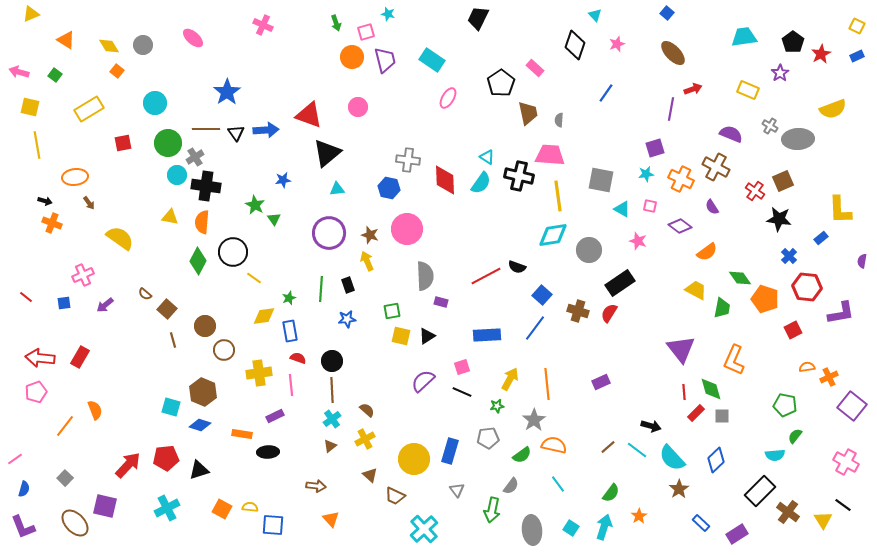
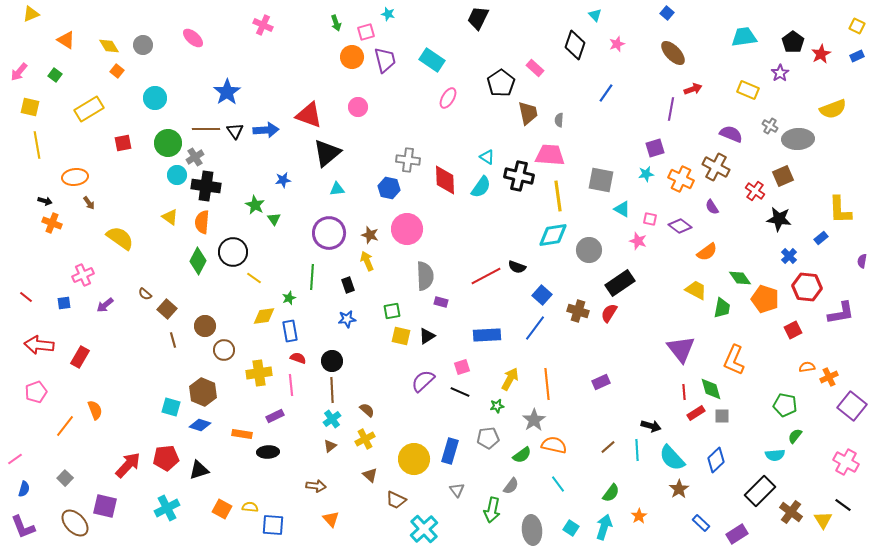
pink arrow at (19, 72): rotated 66 degrees counterclockwise
cyan circle at (155, 103): moved 5 px up
black triangle at (236, 133): moved 1 px left, 2 px up
brown square at (783, 181): moved 5 px up
cyan semicircle at (481, 183): moved 4 px down
pink square at (650, 206): moved 13 px down
yellow triangle at (170, 217): rotated 24 degrees clockwise
green line at (321, 289): moved 9 px left, 12 px up
red arrow at (40, 358): moved 1 px left, 13 px up
black line at (462, 392): moved 2 px left
red rectangle at (696, 413): rotated 12 degrees clockwise
cyan line at (637, 450): rotated 50 degrees clockwise
brown trapezoid at (395, 496): moved 1 px right, 4 px down
brown cross at (788, 512): moved 3 px right
